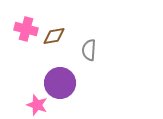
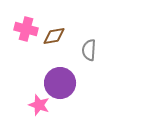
pink star: moved 2 px right
